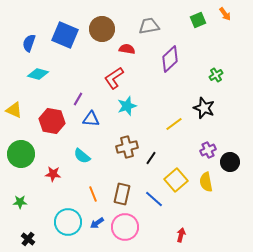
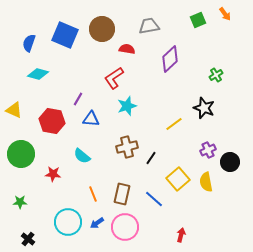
yellow square: moved 2 px right, 1 px up
